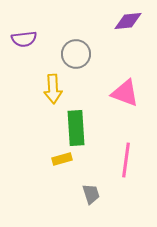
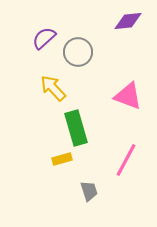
purple semicircle: moved 20 px right, 1 px up; rotated 145 degrees clockwise
gray circle: moved 2 px right, 2 px up
yellow arrow: moved 1 px up; rotated 140 degrees clockwise
pink triangle: moved 3 px right, 3 px down
green rectangle: rotated 12 degrees counterclockwise
pink line: rotated 20 degrees clockwise
gray trapezoid: moved 2 px left, 3 px up
